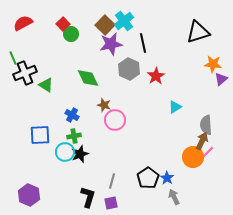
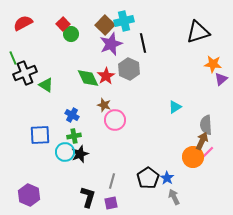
cyan cross: rotated 24 degrees clockwise
purple star: rotated 10 degrees counterclockwise
red star: moved 50 px left
